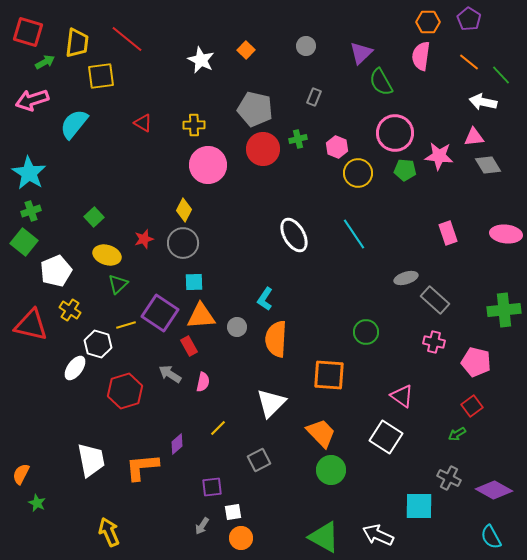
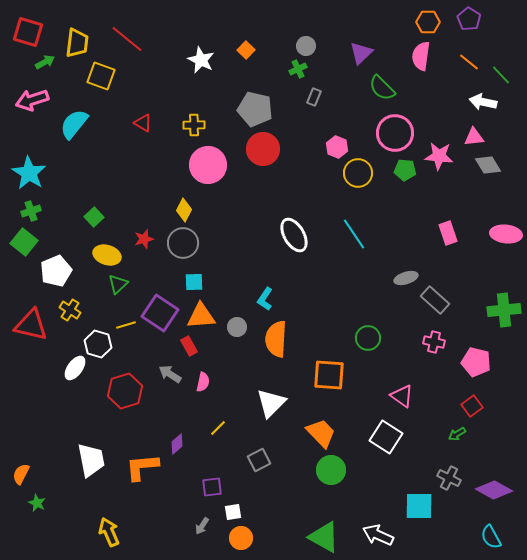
yellow square at (101, 76): rotated 28 degrees clockwise
green semicircle at (381, 82): moved 1 px right, 6 px down; rotated 16 degrees counterclockwise
green cross at (298, 139): moved 70 px up; rotated 12 degrees counterclockwise
green circle at (366, 332): moved 2 px right, 6 px down
